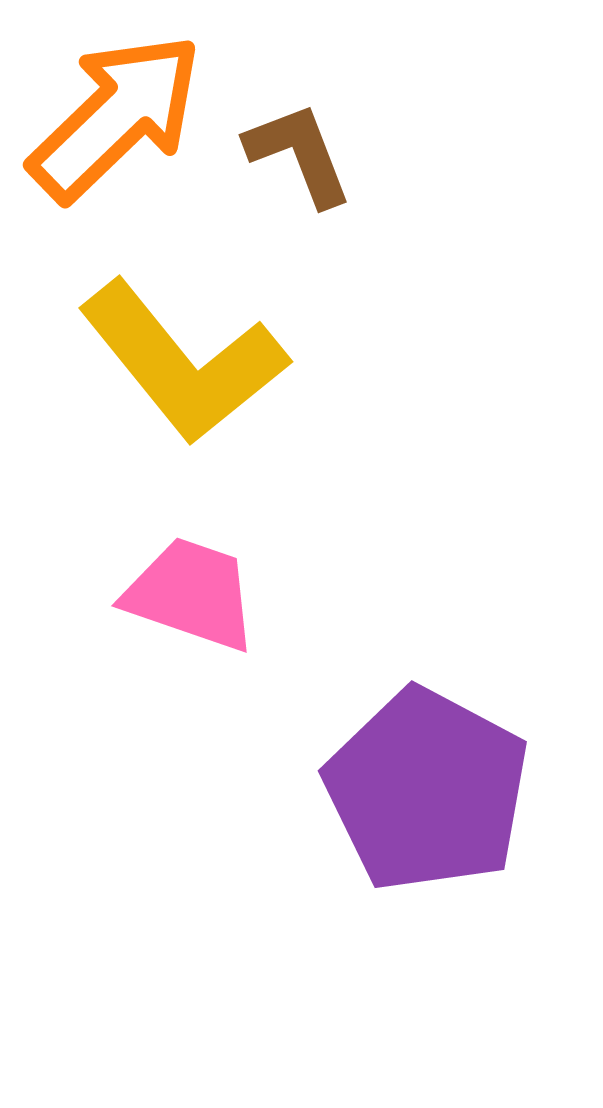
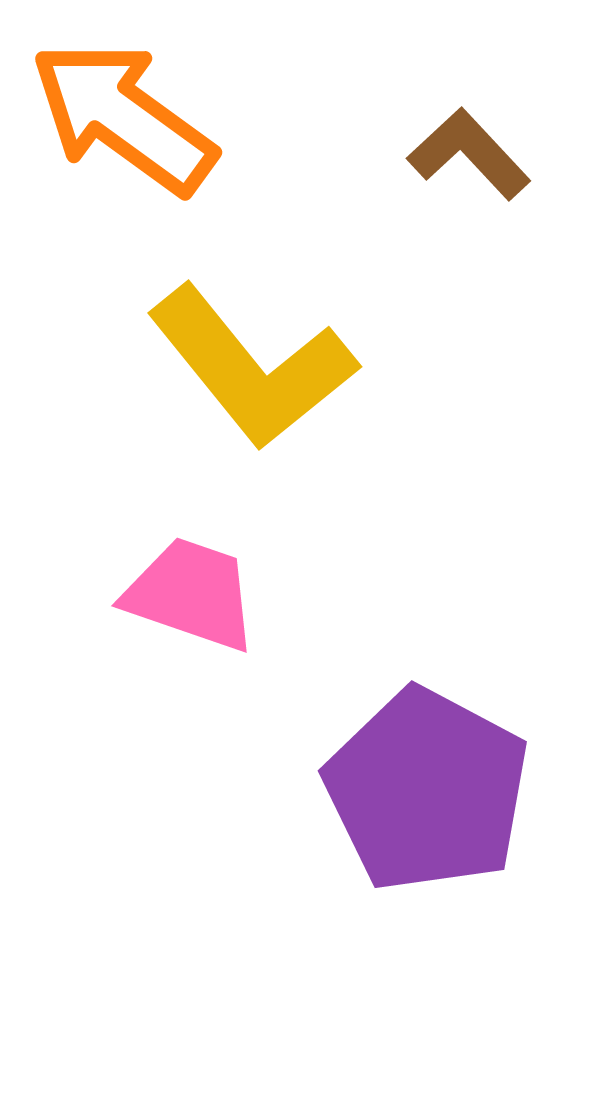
orange arrow: moved 7 px right; rotated 100 degrees counterclockwise
brown L-shape: moved 170 px right; rotated 22 degrees counterclockwise
yellow L-shape: moved 69 px right, 5 px down
